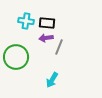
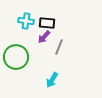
purple arrow: moved 2 px left, 1 px up; rotated 40 degrees counterclockwise
